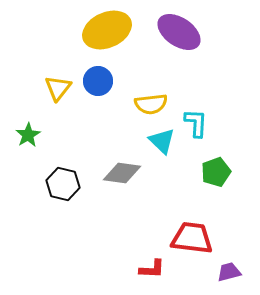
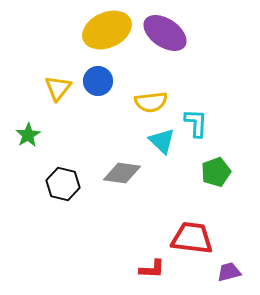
purple ellipse: moved 14 px left, 1 px down
yellow semicircle: moved 2 px up
